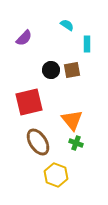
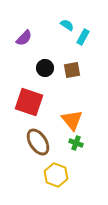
cyan rectangle: moved 4 px left, 7 px up; rotated 28 degrees clockwise
black circle: moved 6 px left, 2 px up
red square: rotated 32 degrees clockwise
